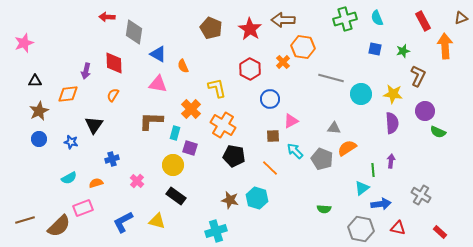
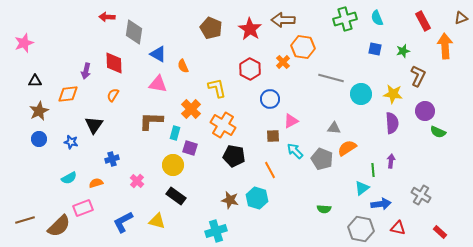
orange line at (270, 168): moved 2 px down; rotated 18 degrees clockwise
